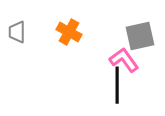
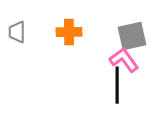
orange cross: rotated 30 degrees counterclockwise
gray square: moved 8 px left
